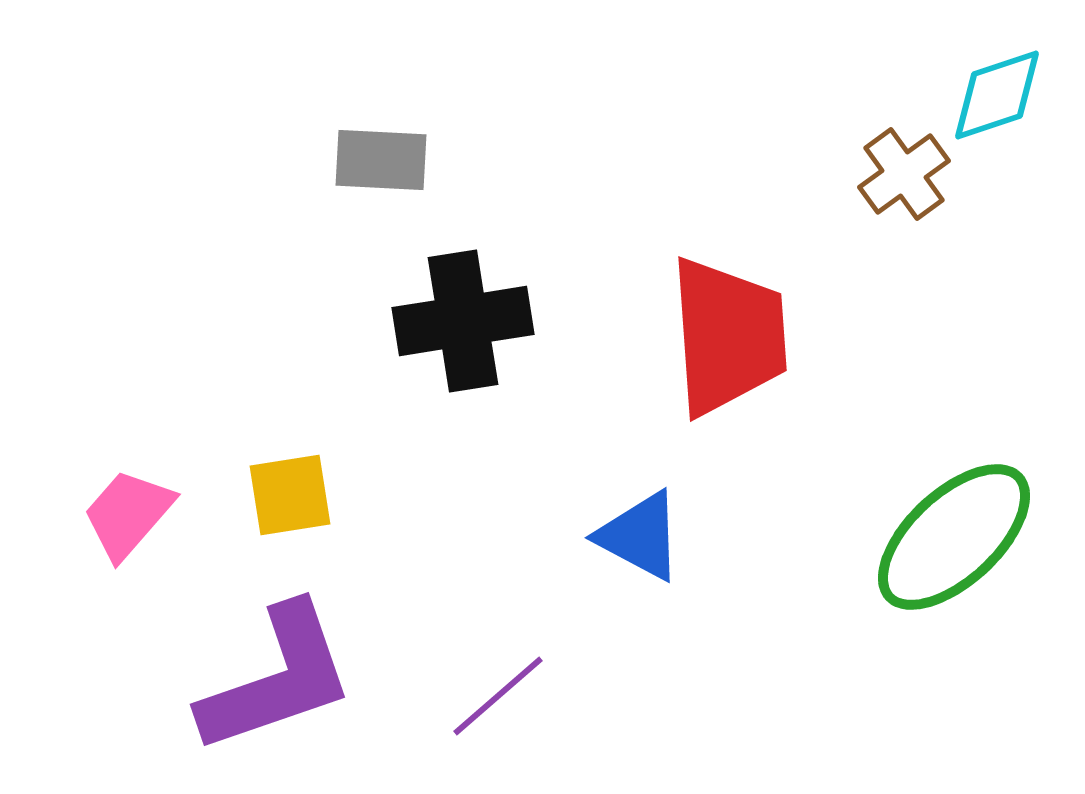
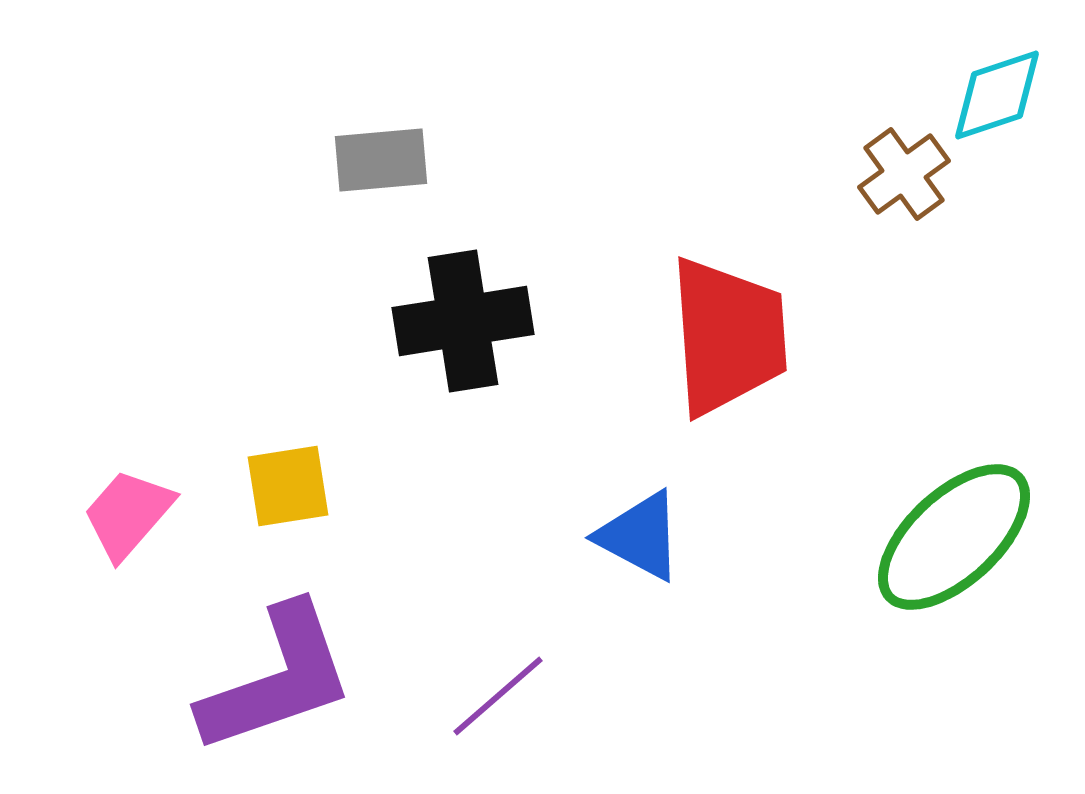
gray rectangle: rotated 8 degrees counterclockwise
yellow square: moved 2 px left, 9 px up
